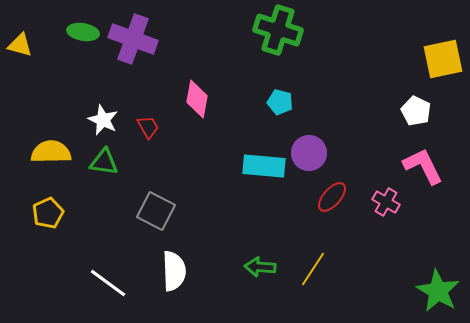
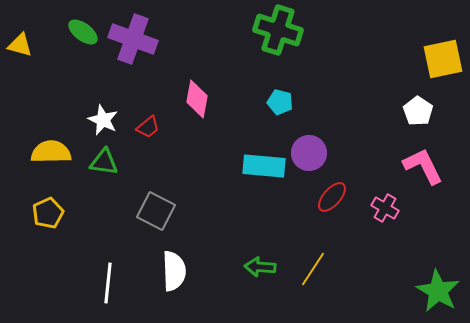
green ellipse: rotated 28 degrees clockwise
white pentagon: moved 2 px right; rotated 8 degrees clockwise
red trapezoid: rotated 80 degrees clockwise
pink cross: moved 1 px left, 6 px down
white line: rotated 60 degrees clockwise
